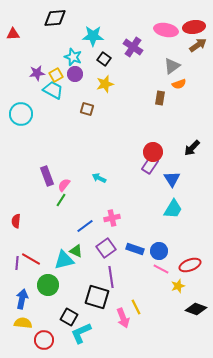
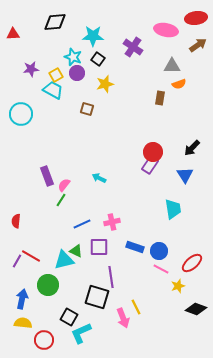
black diamond at (55, 18): moved 4 px down
red ellipse at (194, 27): moved 2 px right, 9 px up
black square at (104, 59): moved 6 px left
gray triangle at (172, 66): rotated 36 degrees clockwise
purple star at (37, 73): moved 6 px left, 4 px up
purple circle at (75, 74): moved 2 px right, 1 px up
blue triangle at (172, 179): moved 13 px right, 4 px up
cyan trapezoid at (173, 209): rotated 40 degrees counterclockwise
pink cross at (112, 218): moved 4 px down
blue line at (85, 226): moved 3 px left, 2 px up; rotated 12 degrees clockwise
purple square at (106, 248): moved 7 px left, 1 px up; rotated 36 degrees clockwise
blue rectangle at (135, 249): moved 2 px up
red line at (31, 259): moved 3 px up
purple line at (17, 263): moved 2 px up; rotated 24 degrees clockwise
red ellipse at (190, 265): moved 2 px right, 2 px up; rotated 20 degrees counterclockwise
